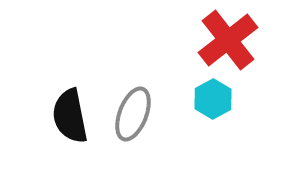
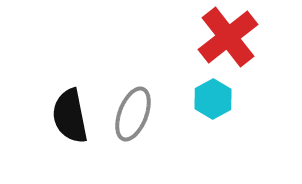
red cross: moved 3 px up
